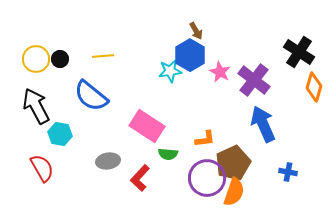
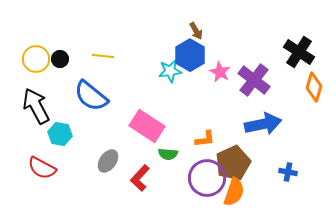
yellow line: rotated 10 degrees clockwise
blue arrow: rotated 102 degrees clockwise
gray ellipse: rotated 45 degrees counterclockwise
red semicircle: rotated 148 degrees clockwise
